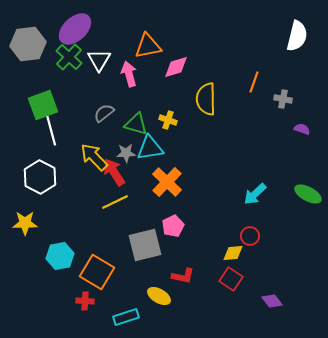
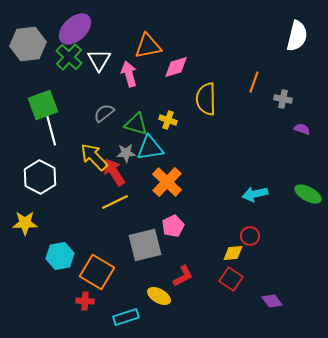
cyan arrow: rotated 30 degrees clockwise
red L-shape: rotated 40 degrees counterclockwise
